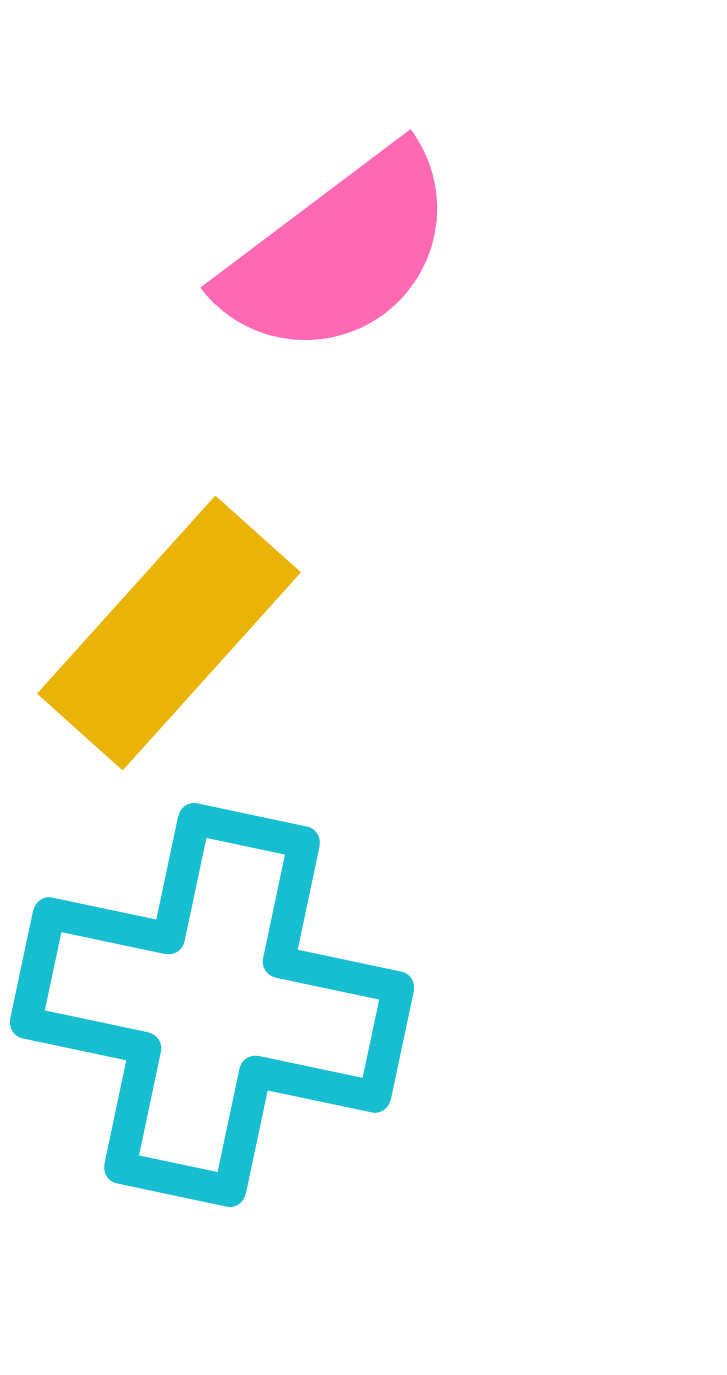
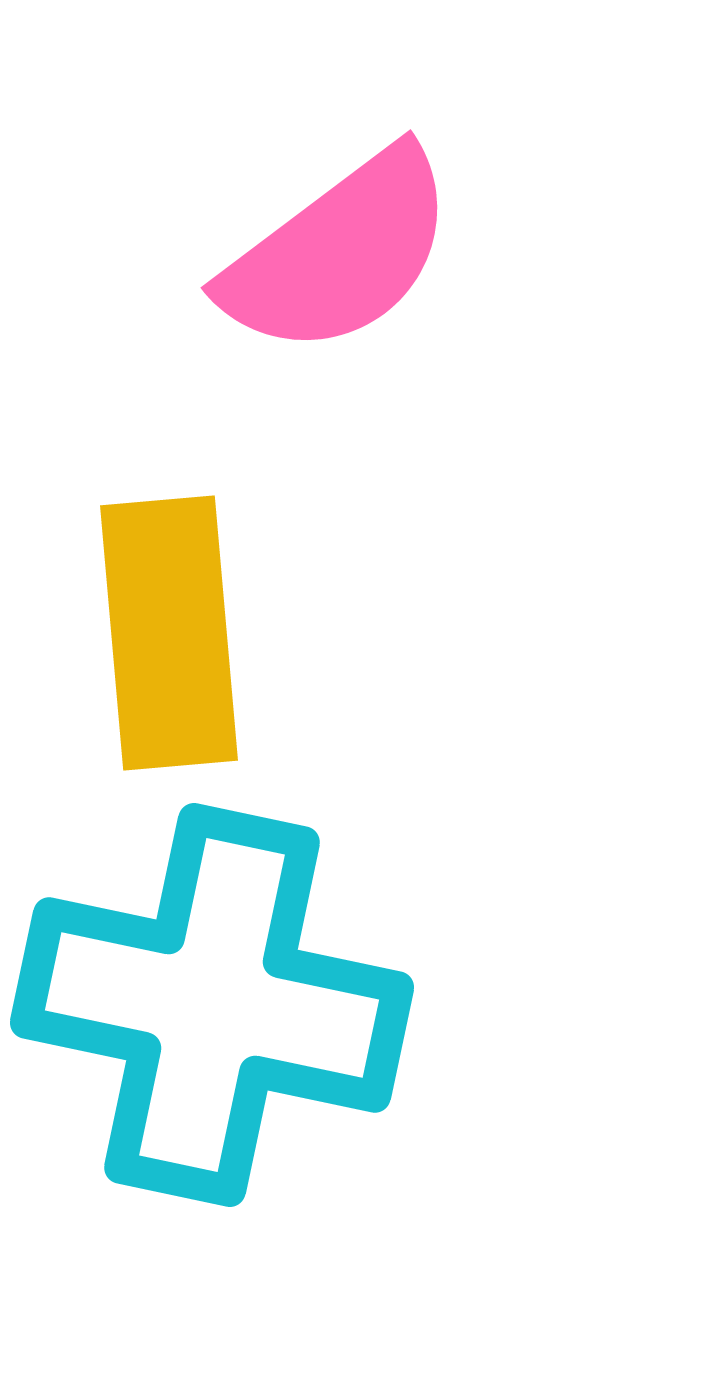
yellow rectangle: rotated 47 degrees counterclockwise
